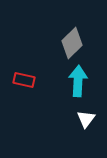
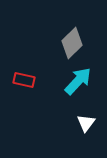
cyan arrow: rotated 40 degrees clockwise
white triangle: moved 4 px down
